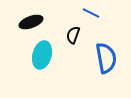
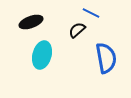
black semicircle: moved 4 px right, 5 px up; rotated 30 degrees clockwise
